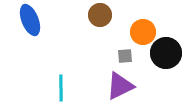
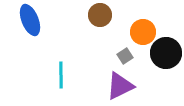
gray square: rotated 28 degrees counterclockwise
cyan line: moved 13 px up
